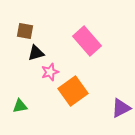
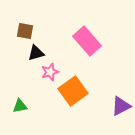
purple triangle: moved 2 px up
